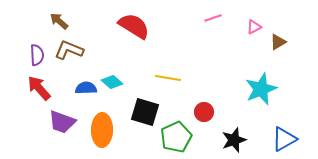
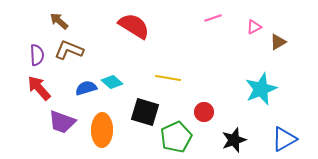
blue semicircle: rotated 15 degrees counterclockwise
